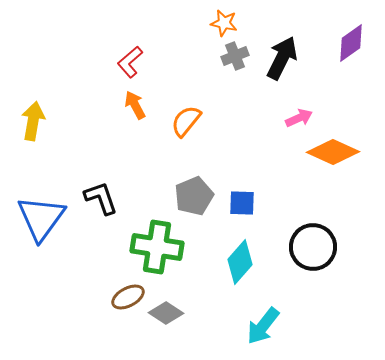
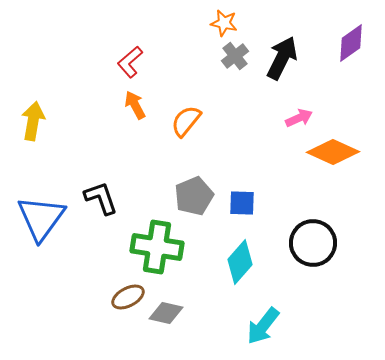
gray cross: rotated 16 degrees counterclockwise
black circle: moved 4 px up
gray diamond: rotated 20 degrees counterclockwise
